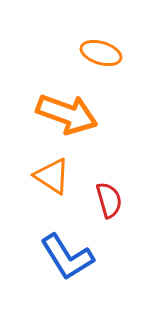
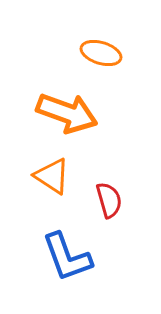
orange arrow: moved 1 px up
blue L-shape: rotated 12 degrees clockwise
